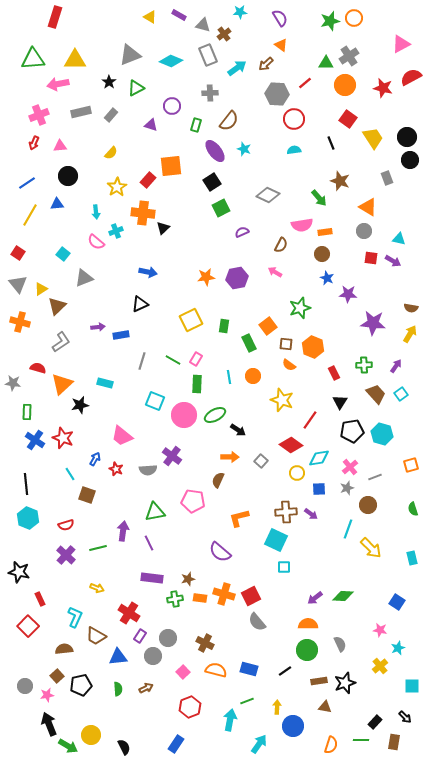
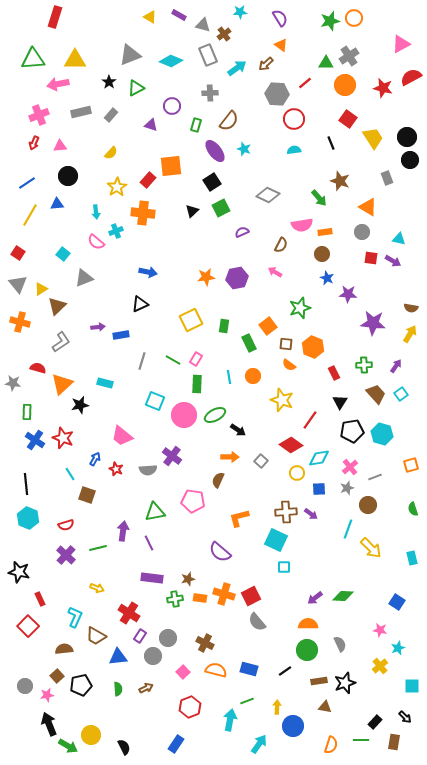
black triangle at (163, 228): moved 29 px right, 17 px up
gray circle at (364, 231): moved 2 px left, 1 px down
